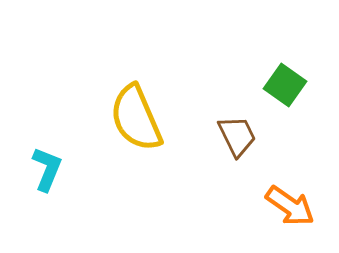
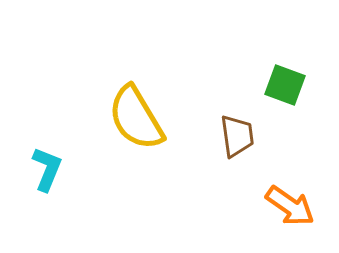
green square: rotated 15 degrees counterclockwise
yellow semicircle: rotated 8 degrees counterclockwise
brown trapezoid: rotated 18 degrees clockwise
